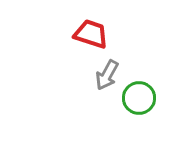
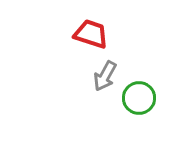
gray arrow: moved 2 px left, 1 px down
